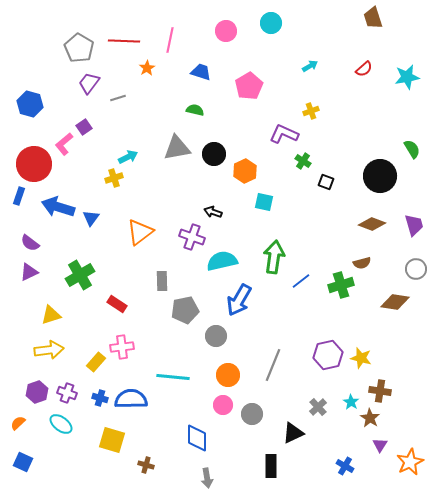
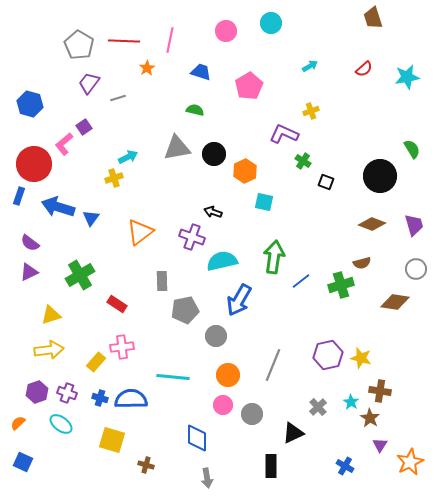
gray pentagon at (79, 48): moved 3 px up
